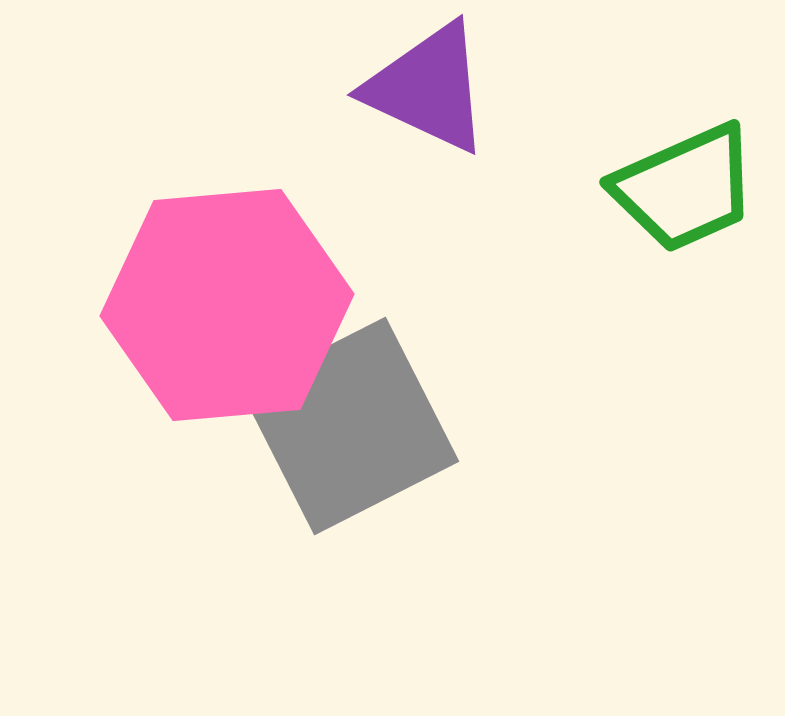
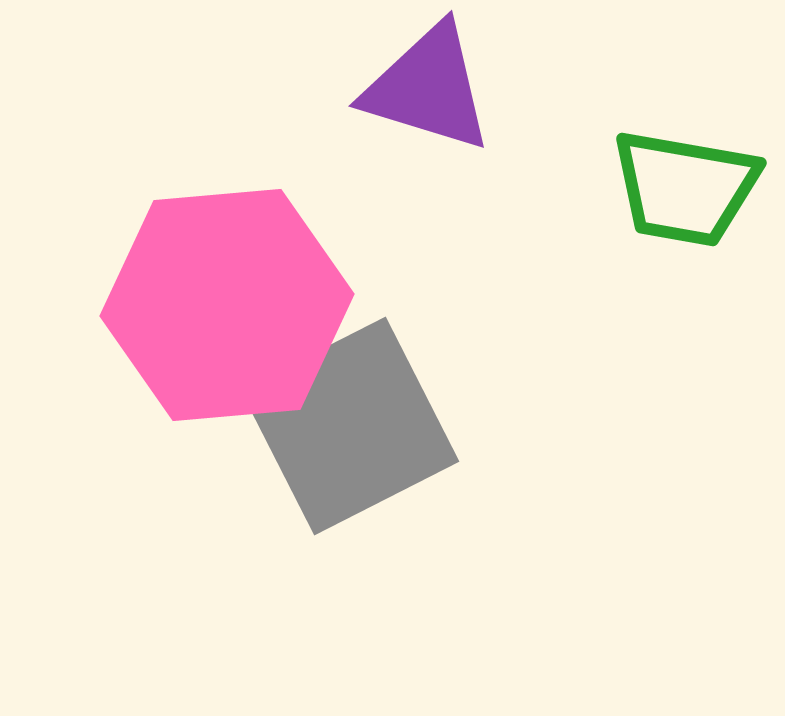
purple triangle: rotated 8 degrees counterclockwise
green trapezoid: rotated 34 degrees clockwise
